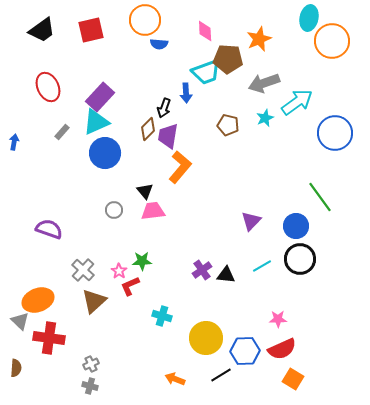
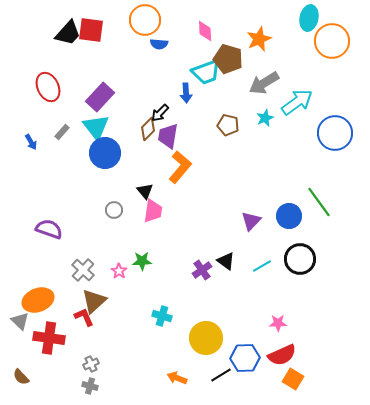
black trapezoid at (42, 30): moved 26 px right, 3 px down; rotated 12 degrees counterclockwise
red square at (91, 30): rotated 20 degrees clockwise
brown pentagon at (228, 59): rotated 12 degrees clockwise
gray arrow at (264, 83): rotated 12 degrees counterclockwise
black arrow at (164, 108): moved 4 px left, 5 px down; rotated 24 degrees clockwise
cyan triangle at (96, 122): moved 5 px down; rotated 44 degrees counterclockwise
blue arrow at (14, 142): moved 17 px right; rotated 140 degrees clockwise
green line at (320, 197): moved 1 px left, 5 px down
pink trapezoid at (153, 211): rotated 105 degrees clockwise
blue circle at (296, 226): moved 7 px left, 10 px up
black triangle at (226, 275): moved 14 px up; rotated 30 degrees clockwise
red L-shape at (130, 286): moved 46 px left, 31 px down; rotated 90 degrees clockwise
pink star at (278, 319): moved 4 px down
red semicircle at (282, 349): moved 6 px down
blue hexagon at (245, 351): moved 7 px down
brown semicircle at (16, 368): moved 5 px right, 9 px down; rotated 132 degrees clockwise
orange arrow at (175, 379): moved 2 px right, 1 px up
